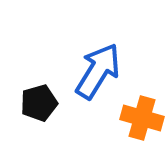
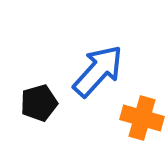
blue arrow: rotated 10 degrees clockwise
